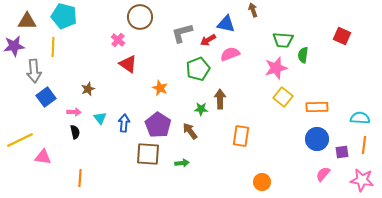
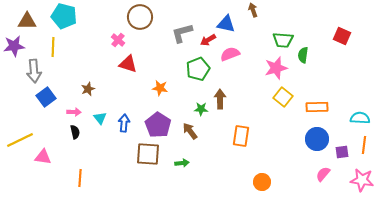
red triangle at (128, 64): rotated 18 degrees counterclockwise
orange star at (160, 88): rotated 14 degrees counterclockwise
